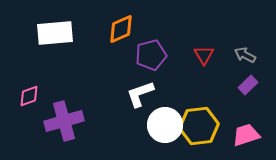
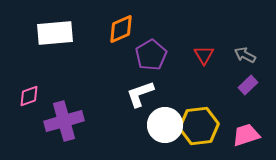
purple pentagon: rotated 16 degrees counterclockwise
